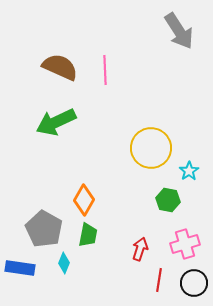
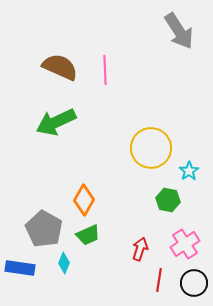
green trapezoid: rotated 55 degrees clockwise
pink cross: rotated 16 degrees counterclockwise
